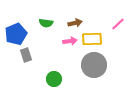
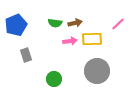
green semicircle: moved 9 px right
blue pentagon: moved 9 px up
gray circle: moved 3 px right, 6 px down
